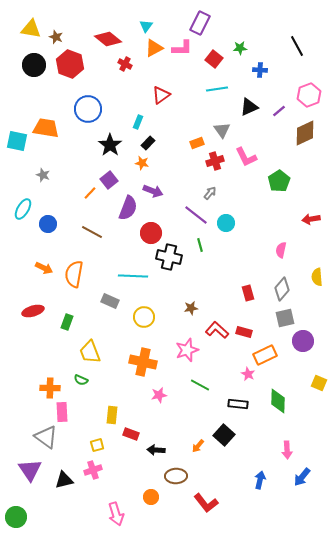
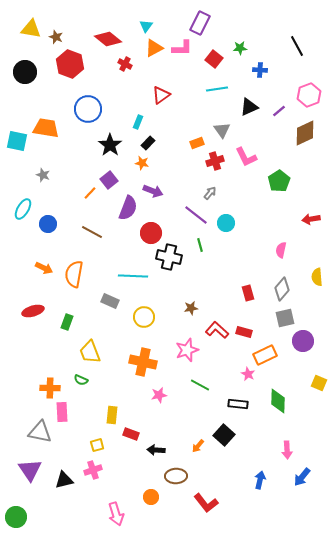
black circle at (34, 65): moved 9 px left, 7 px down
gray triangle at (46, 437): moved 6 px left, 5 px up; rotated 25 degrees counterclockwise
